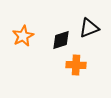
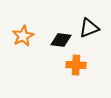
black diamond: rotated 25 degrees clockwise
